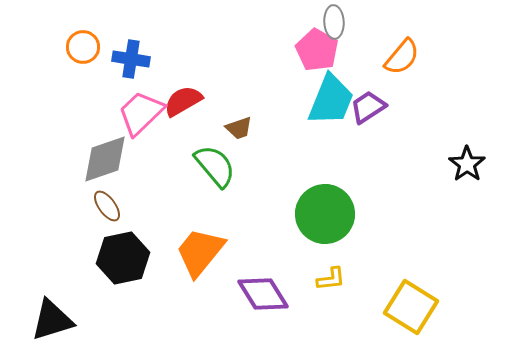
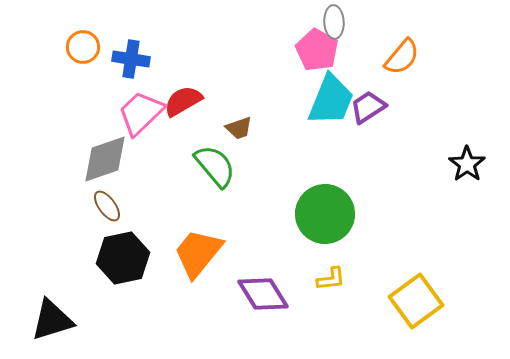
orange trapezoid: moved 2 px left, 1 px down
yellow square: moved 5 px right, 6 px up; rotated 22 degrees clockwise
